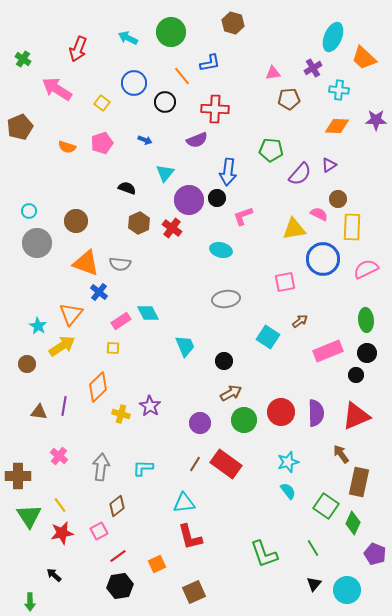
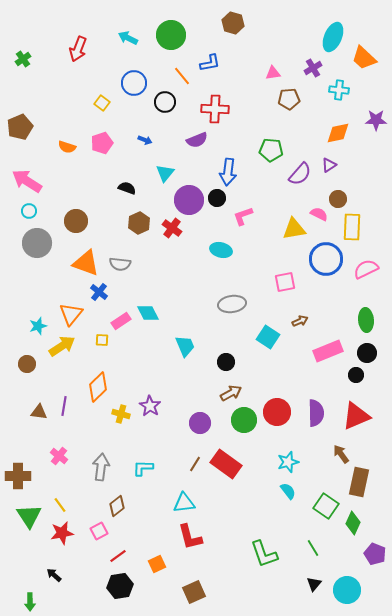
green circle at (171, 32): moved 3 px down
green cross at (23, 59): rotated 21 degrees clockwise
pink arrow at (57, 89): moved 30 px left, 92 px down
orange diamond at (337, 126): moved 1 px right, 7 px down; rotated 15 degrees counterclockwise
blue circle at (323, 259): moved 3 px right
gray ellipse at (226, 299): moved 6 px right, 5 px down
brown arrow at (300, 321): rotated 14 degrees clockwise
cyan star at (38, 326): rotated 24 degrees clockwise
yellow square at (113, 348): moved 11 px left, 8 px up
black circle at (224, 361): moved 2 px right, 1 px down
red circle at (281, 412): moved 4 px left
